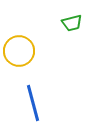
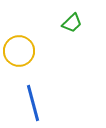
green trapezoid: rotated 30 degrees counterclockwise
